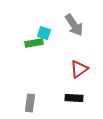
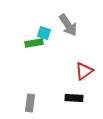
gray arrow: moved 6 px left
red triangle: moved 5 px right, 2 px down
